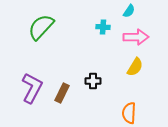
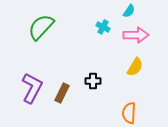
cyan cross: rotated 24 degrees clockwise
pink arrow: moved 2 px up
